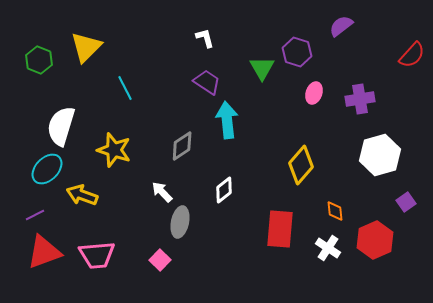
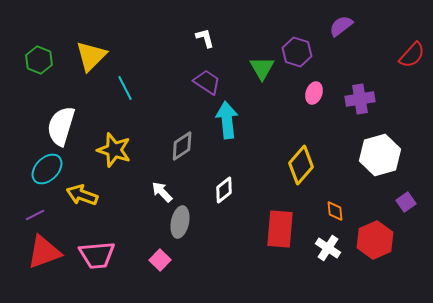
yellow triangle: moved 5 px right, 9 px down
